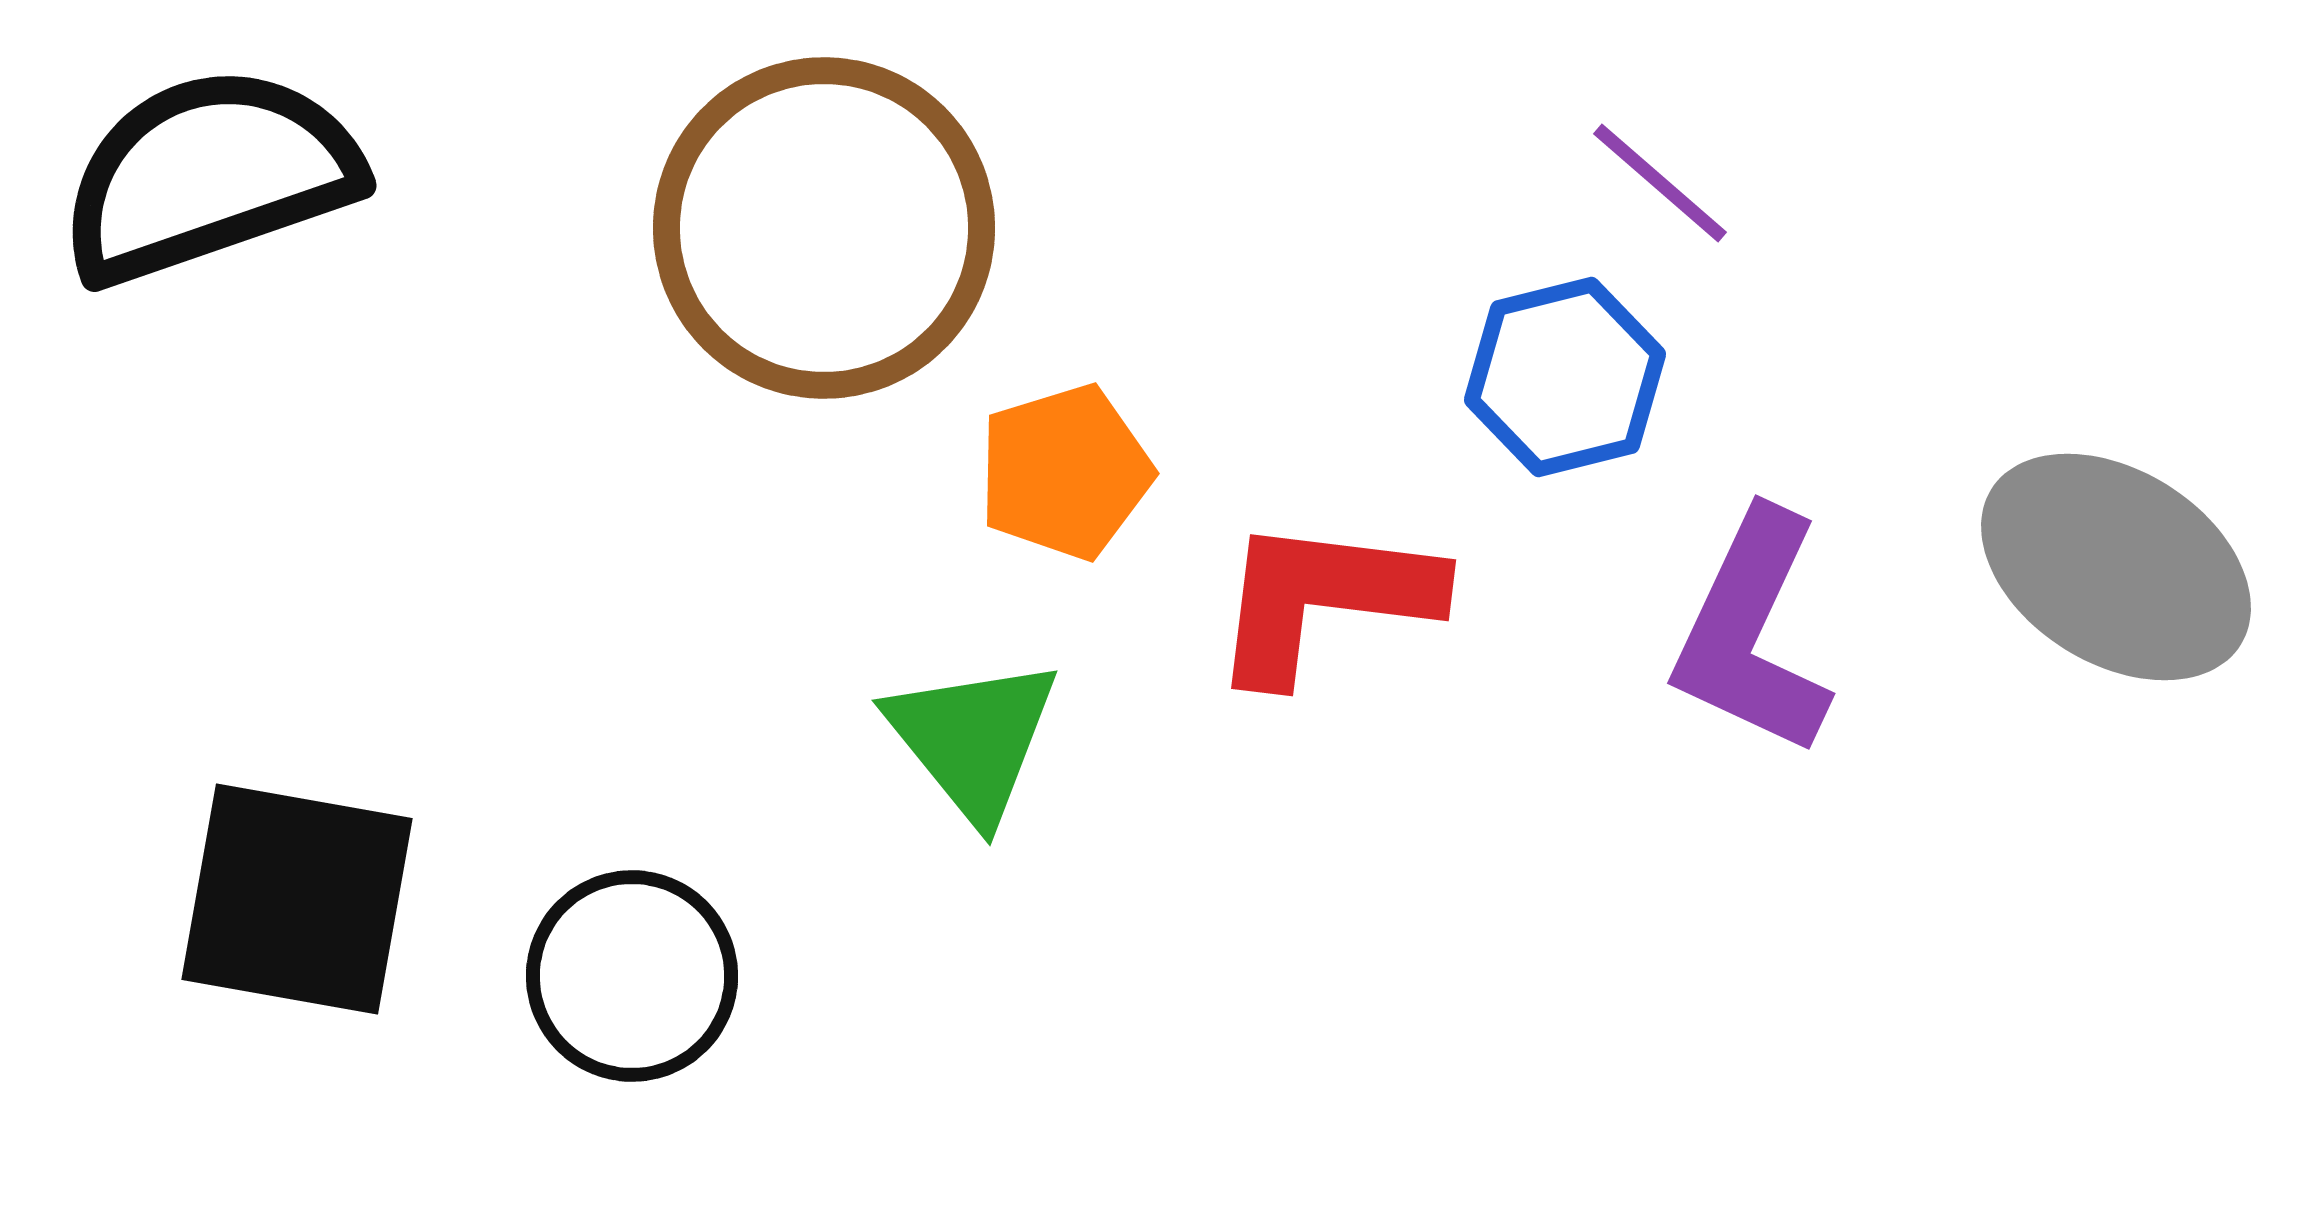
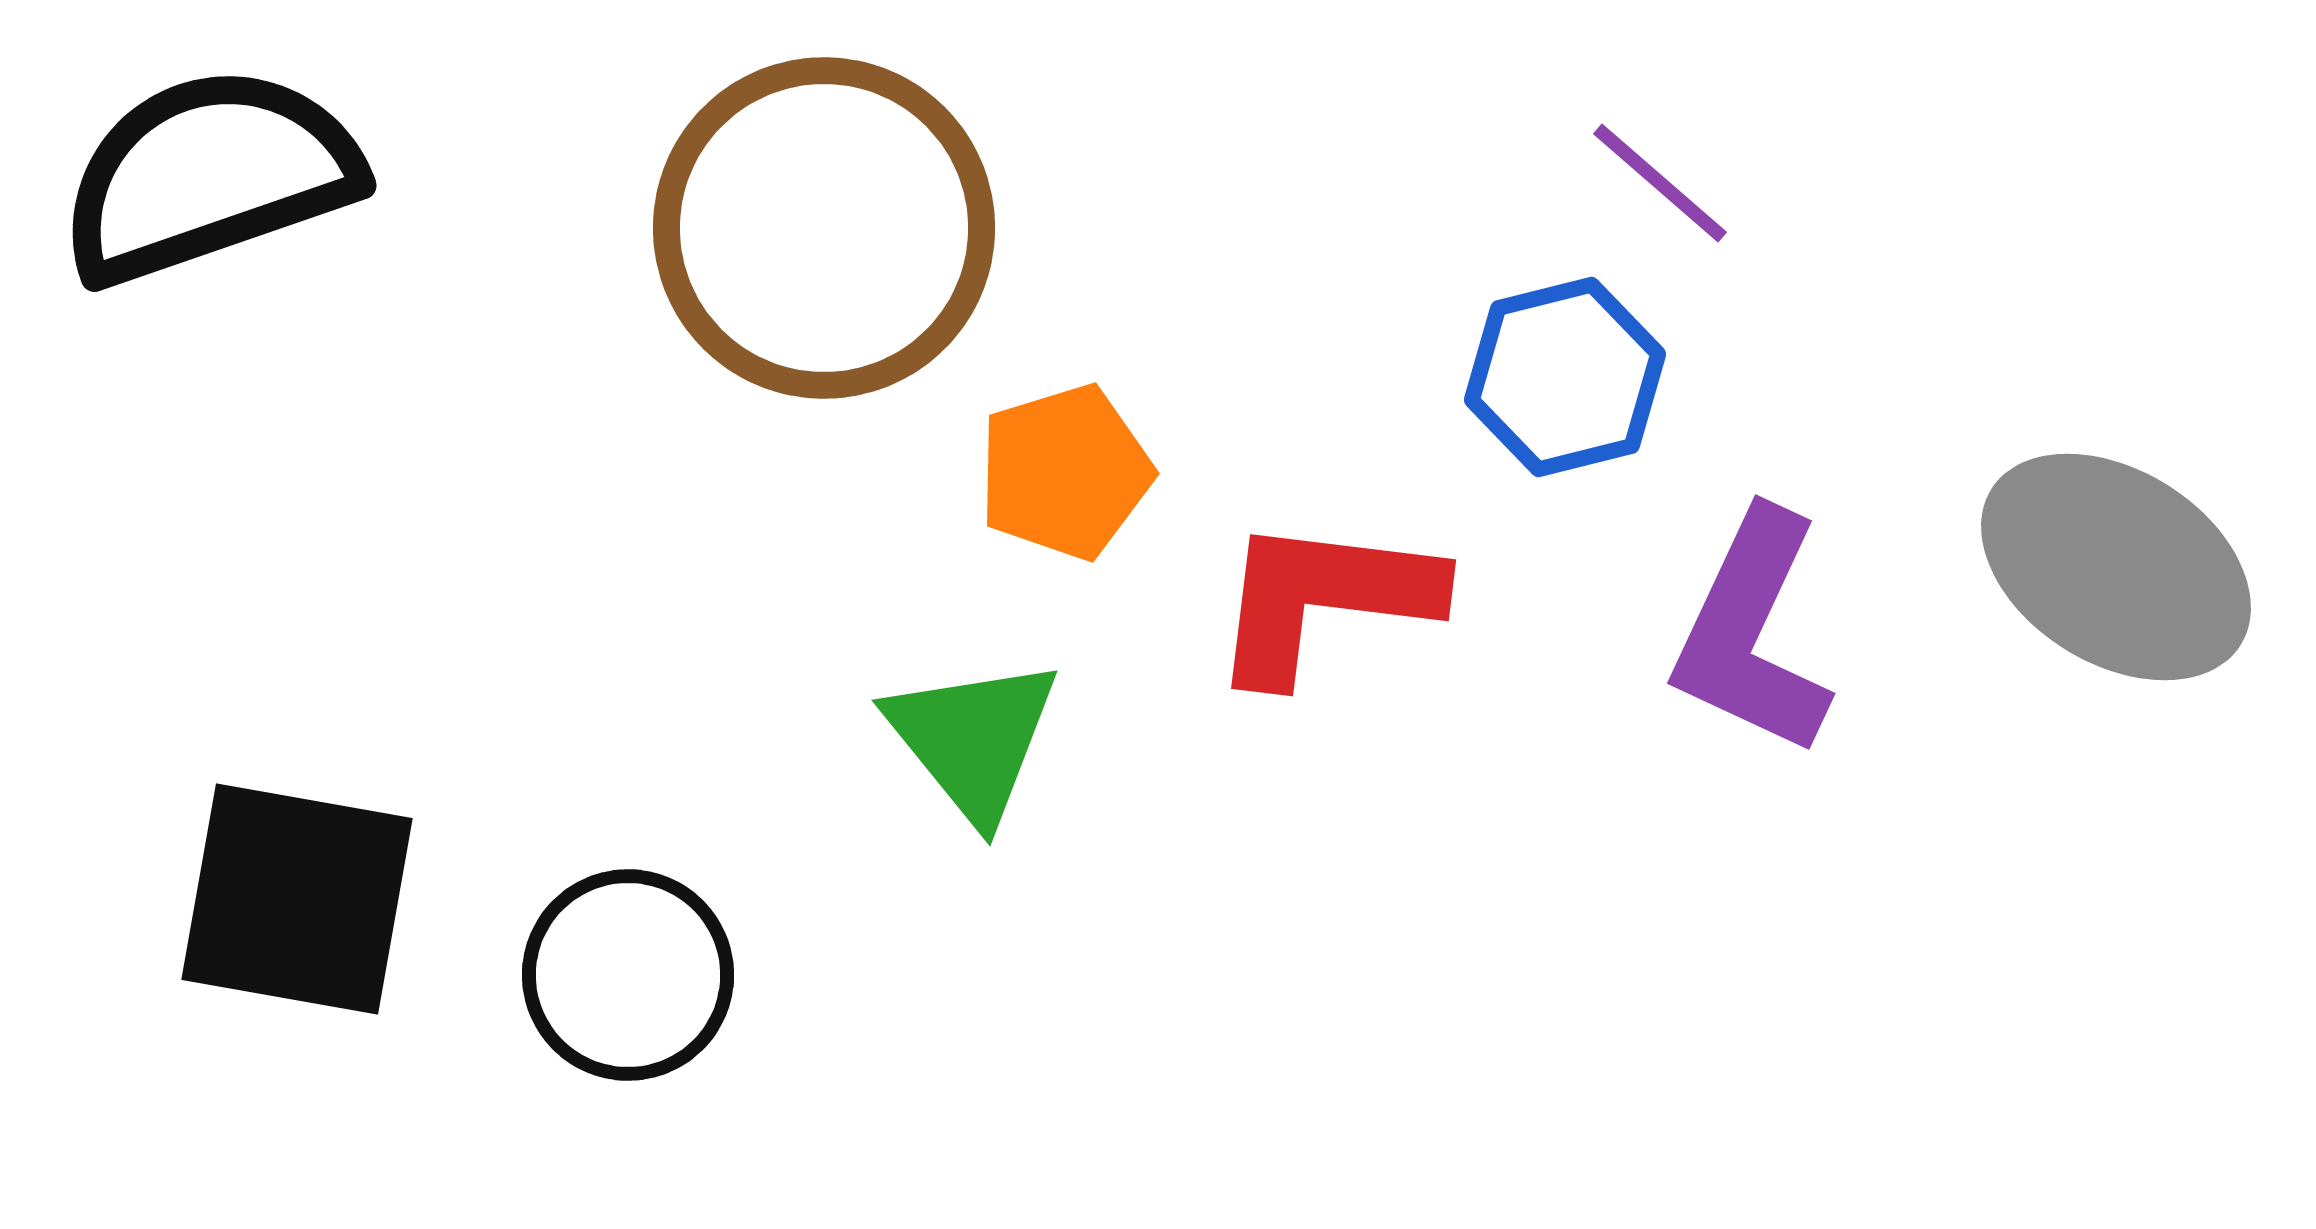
black circle: moved 4 px left, 1 px up
